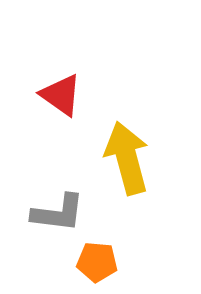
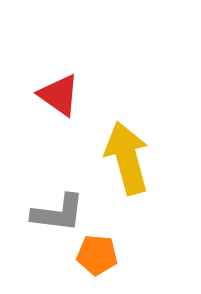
red triangle: moved 2 px left
orange pentagon: moved 7 px up
